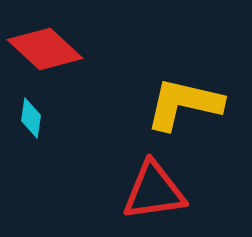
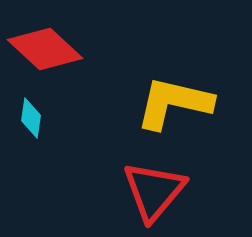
yellow L-shape: moved 10 px left, 1 px up
red triangle: rotated 42 degrees counterclockwise
